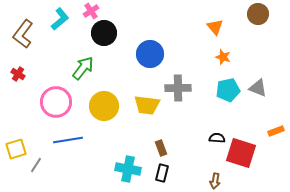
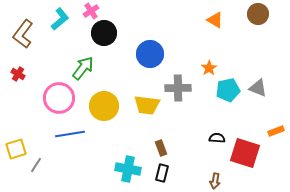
orange triangle: moved 7 px up; rotated 18 degrees counterclockwise
orange star: moved 14 px left, 11 px down; rotated 21 degrees clockwise
pink circle: moved 3 px right, 4 px up
blue line: moved 2 px right, 6 px up
red square: moved 4 px right
